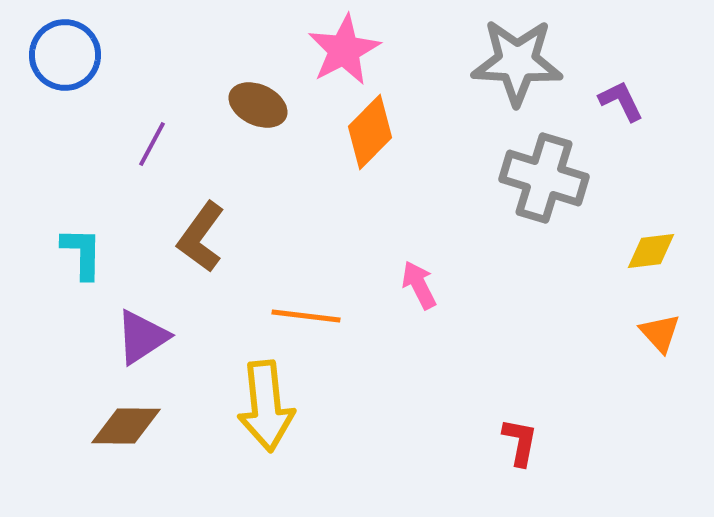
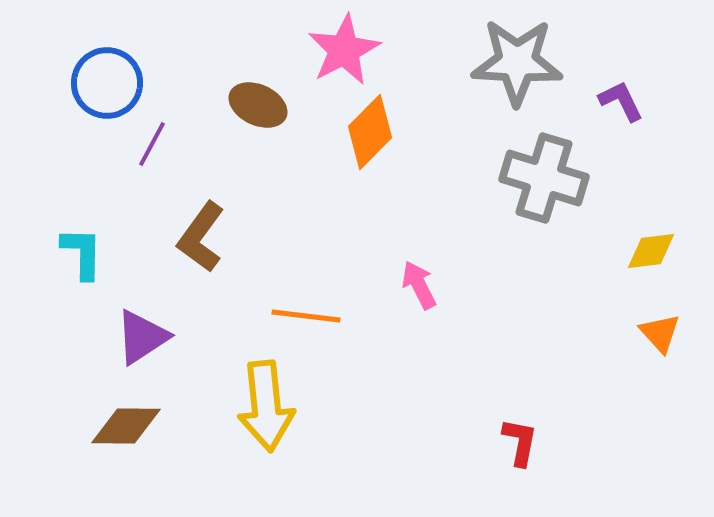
blue circle: moved 42 px right, 28 px down
